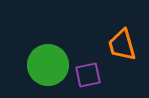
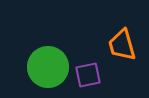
green circle: moved 2 px down
